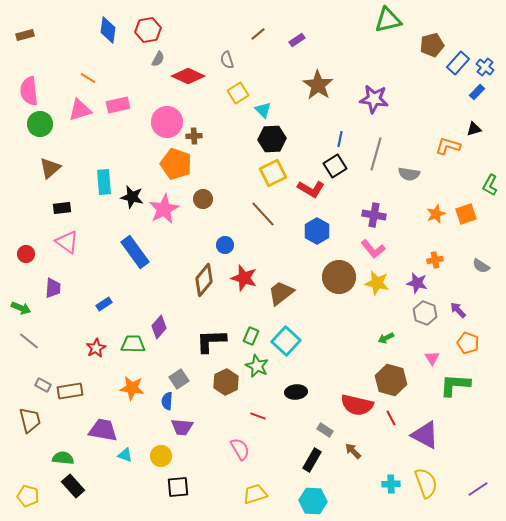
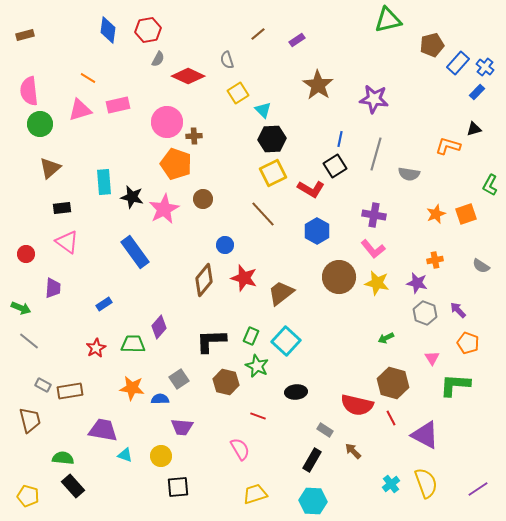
brown hexagon at (391, 380): moved 2 px right, 3 px down
brown hexagon at (226, 382): rotated 20 degrees counterclockwise
blue semicircle at (167, 401): moved 7 px left, 2 px up; rotated 84 degrees clockwise
cyan cross at (391, 484): rotated 36 degrees counterclockwise
